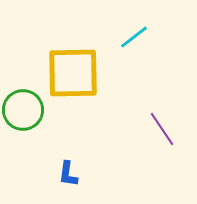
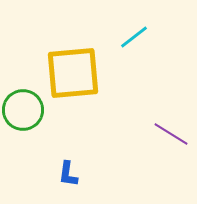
yellow square: rotated 4 degrees counterclockwise
purple line: moved 9 px right, 5 px down; rotated 24 degrees counterclockwise
